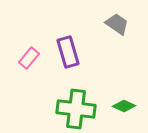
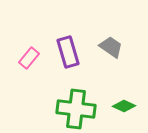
gray trapezoid: moved 6 px left, 23 px down
